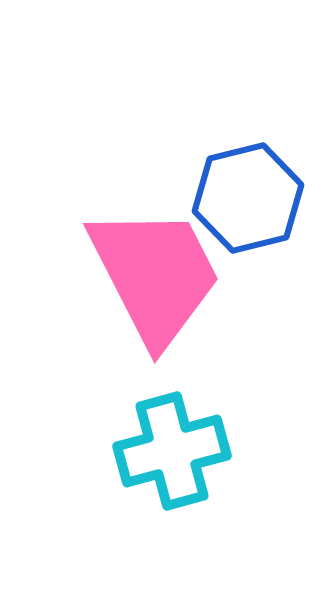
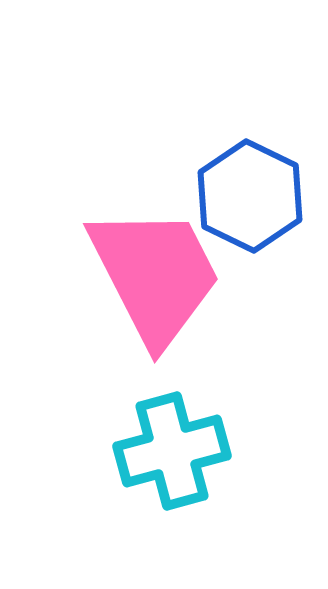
blue hexagon: moved 2 px right, 2 px up; rotated 20 degrees counterclockwise
